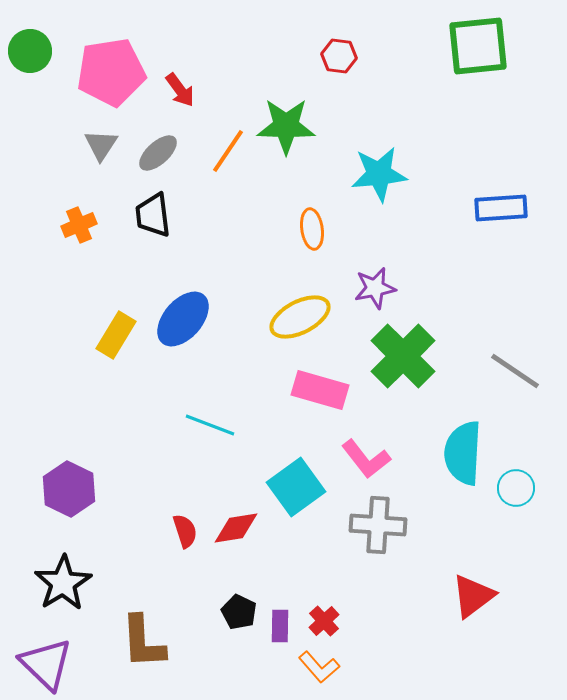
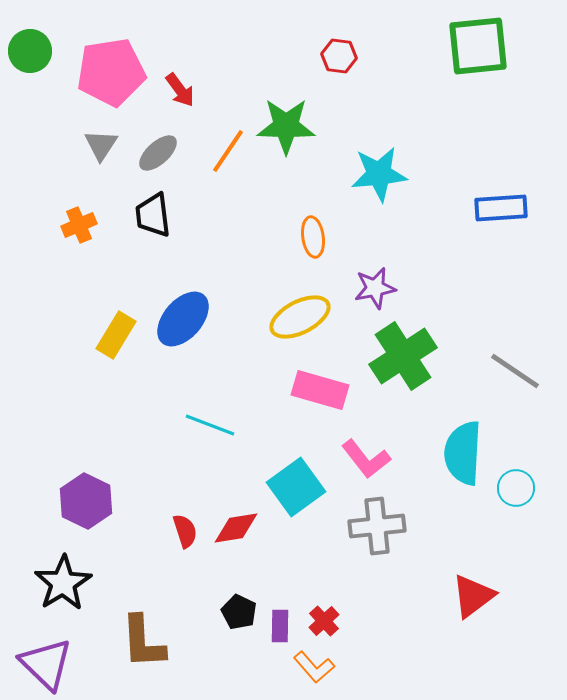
orange ellipse: moved 1 px right, 8 px down
green cross: rotated 12 degrees clockwise
purple hexagon: moved 17 px right, 12 px down
gray cross: moved 1 px left, 1 px down; rotated 10 degrees counterclockwise
orange L-shape: moved 5 px left
